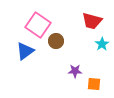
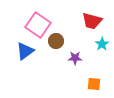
purple star: moved 13 px up
